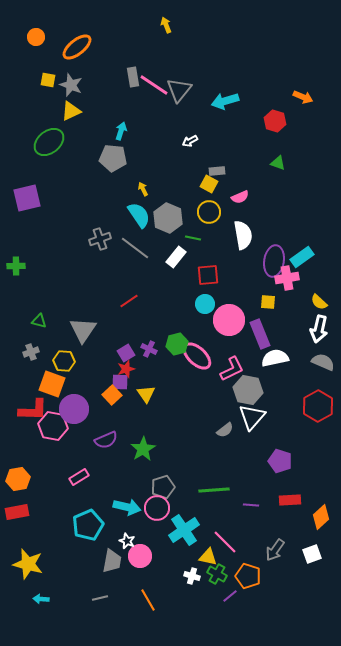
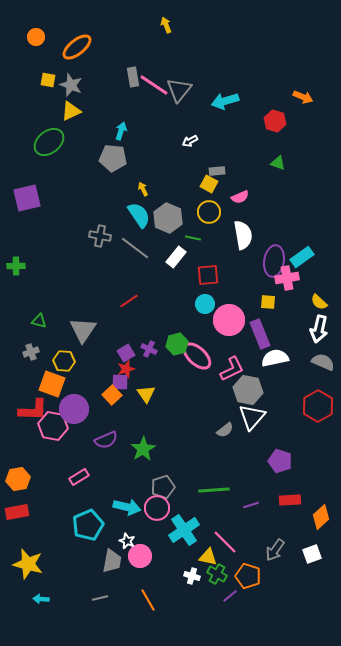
gray cross at (100, 239): moved 3 px up; rotated 30 degrees clockwise
purple line at (251, 505): rotated 21 degrees counterclockwise
